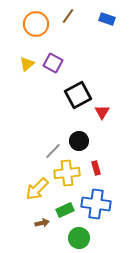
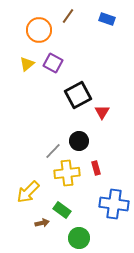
orange circle: moved 3 px right, 6 px down
yellow arrow: moved 9 px left, 3 px down
blue cross: moved 18 px right
green rectangle: moved 3 px left; rotated 60 degrees clockwise
